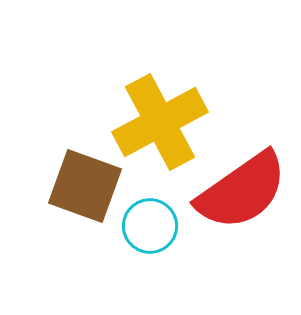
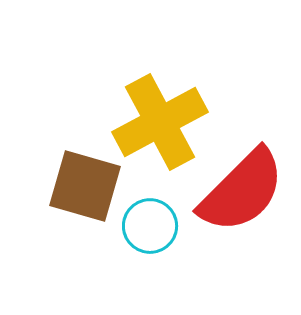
brown square: rotated 4 degrees counterclockwise
red semicircle: rotated 10 degrees counterclockwise
